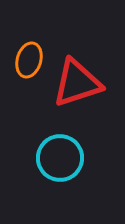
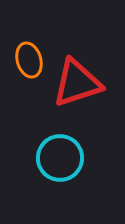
orange ellipse: rotated 32 degrees counterclockwise
